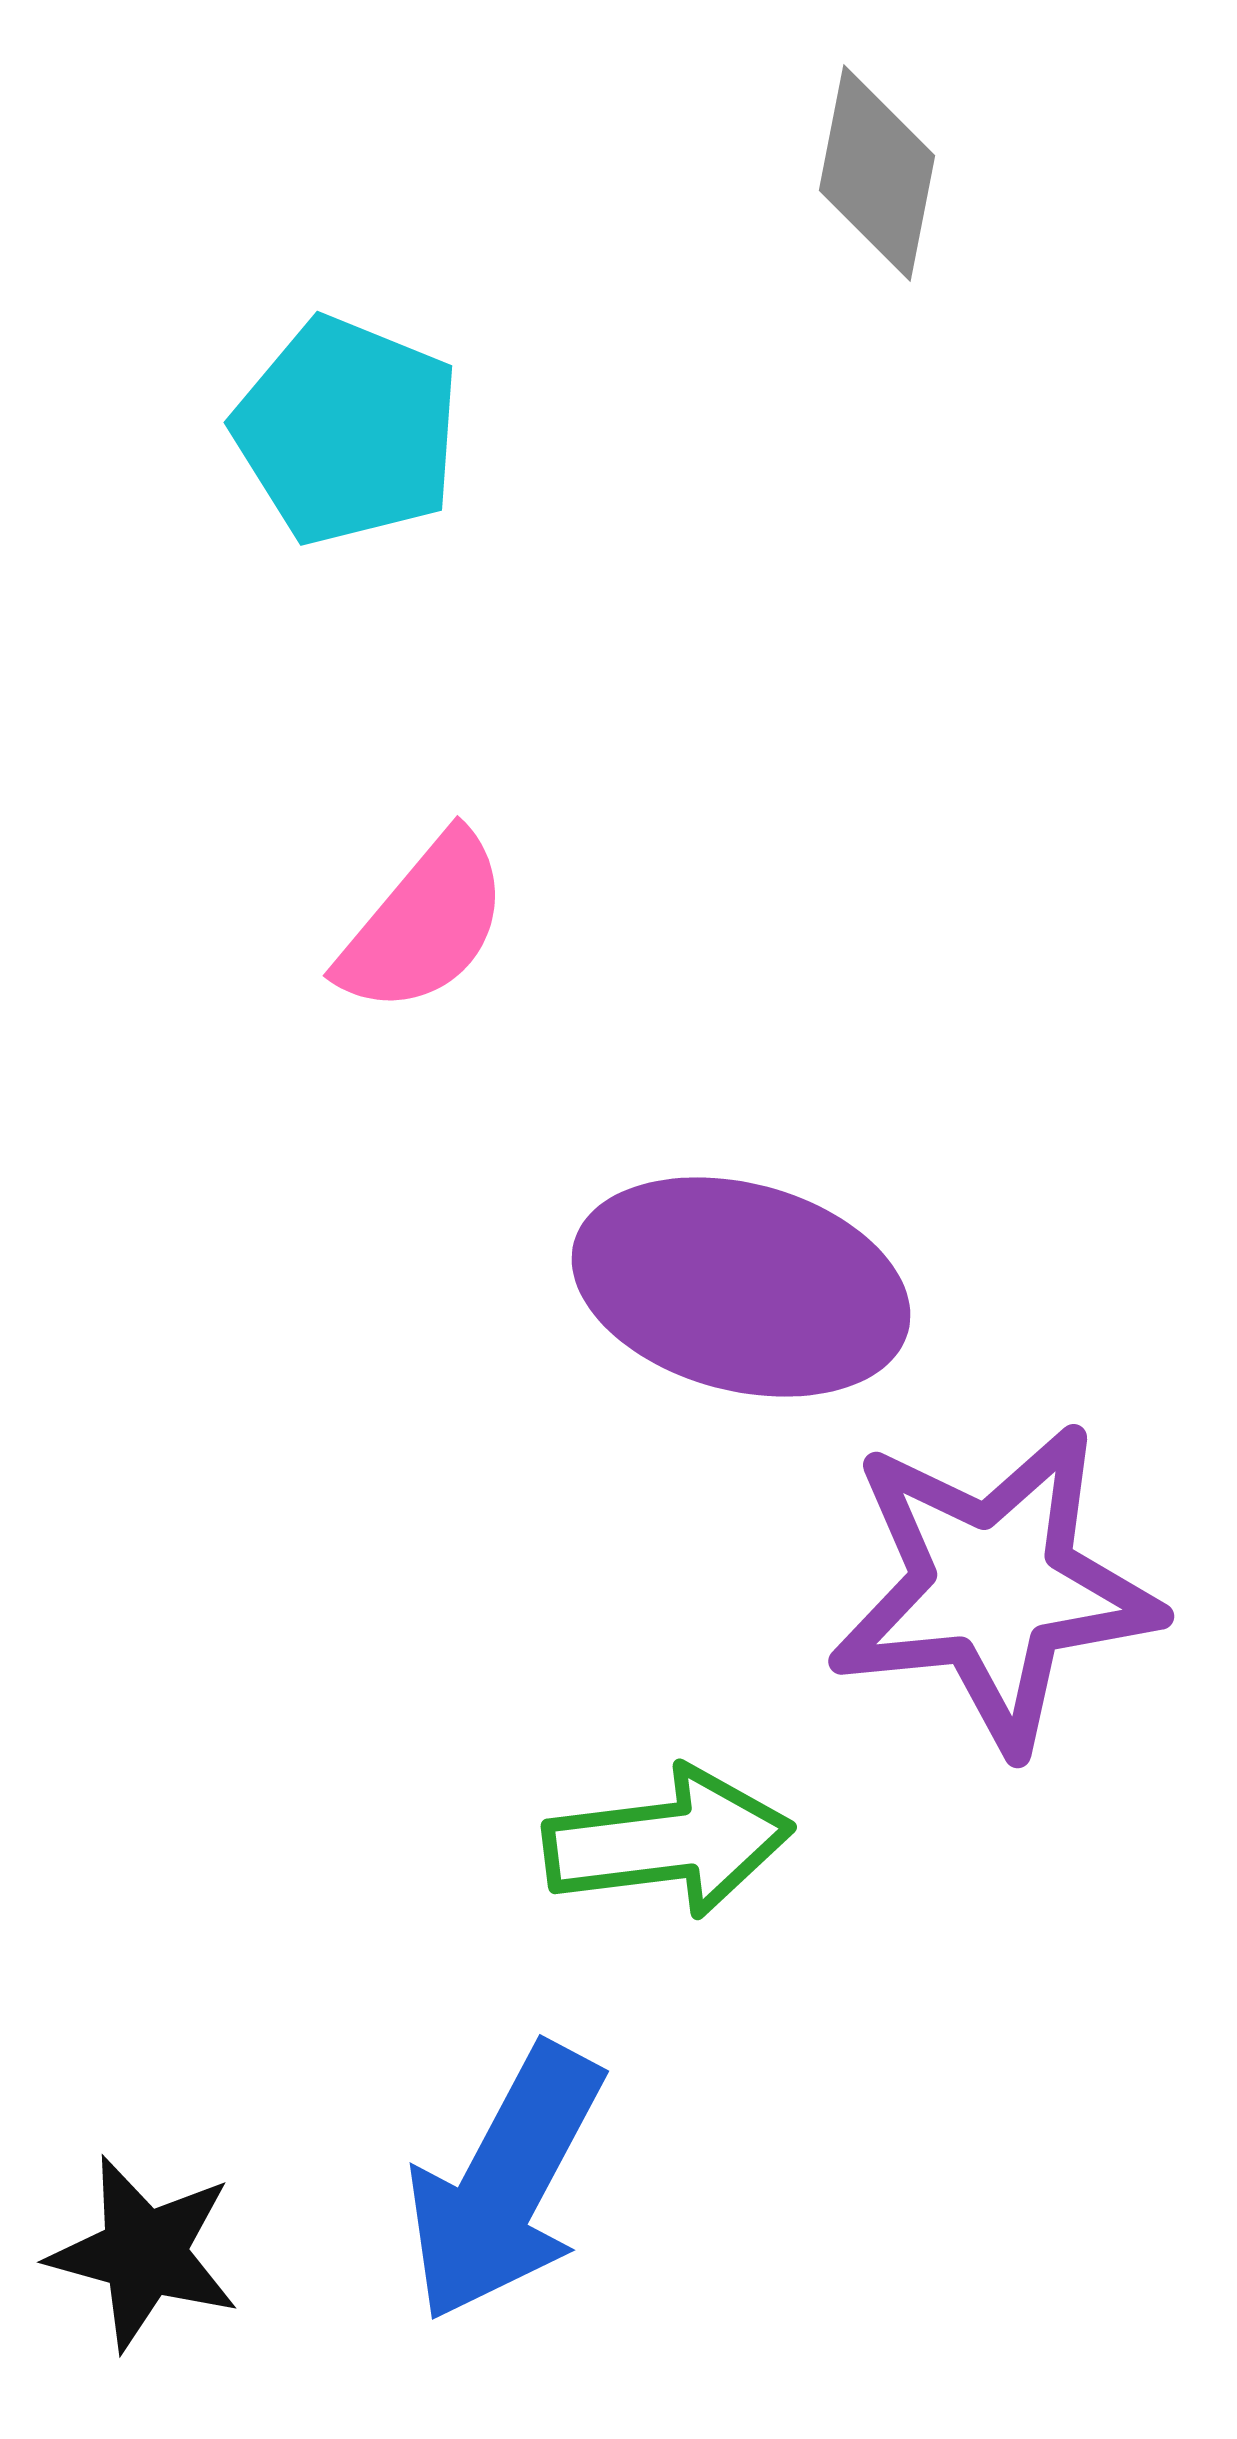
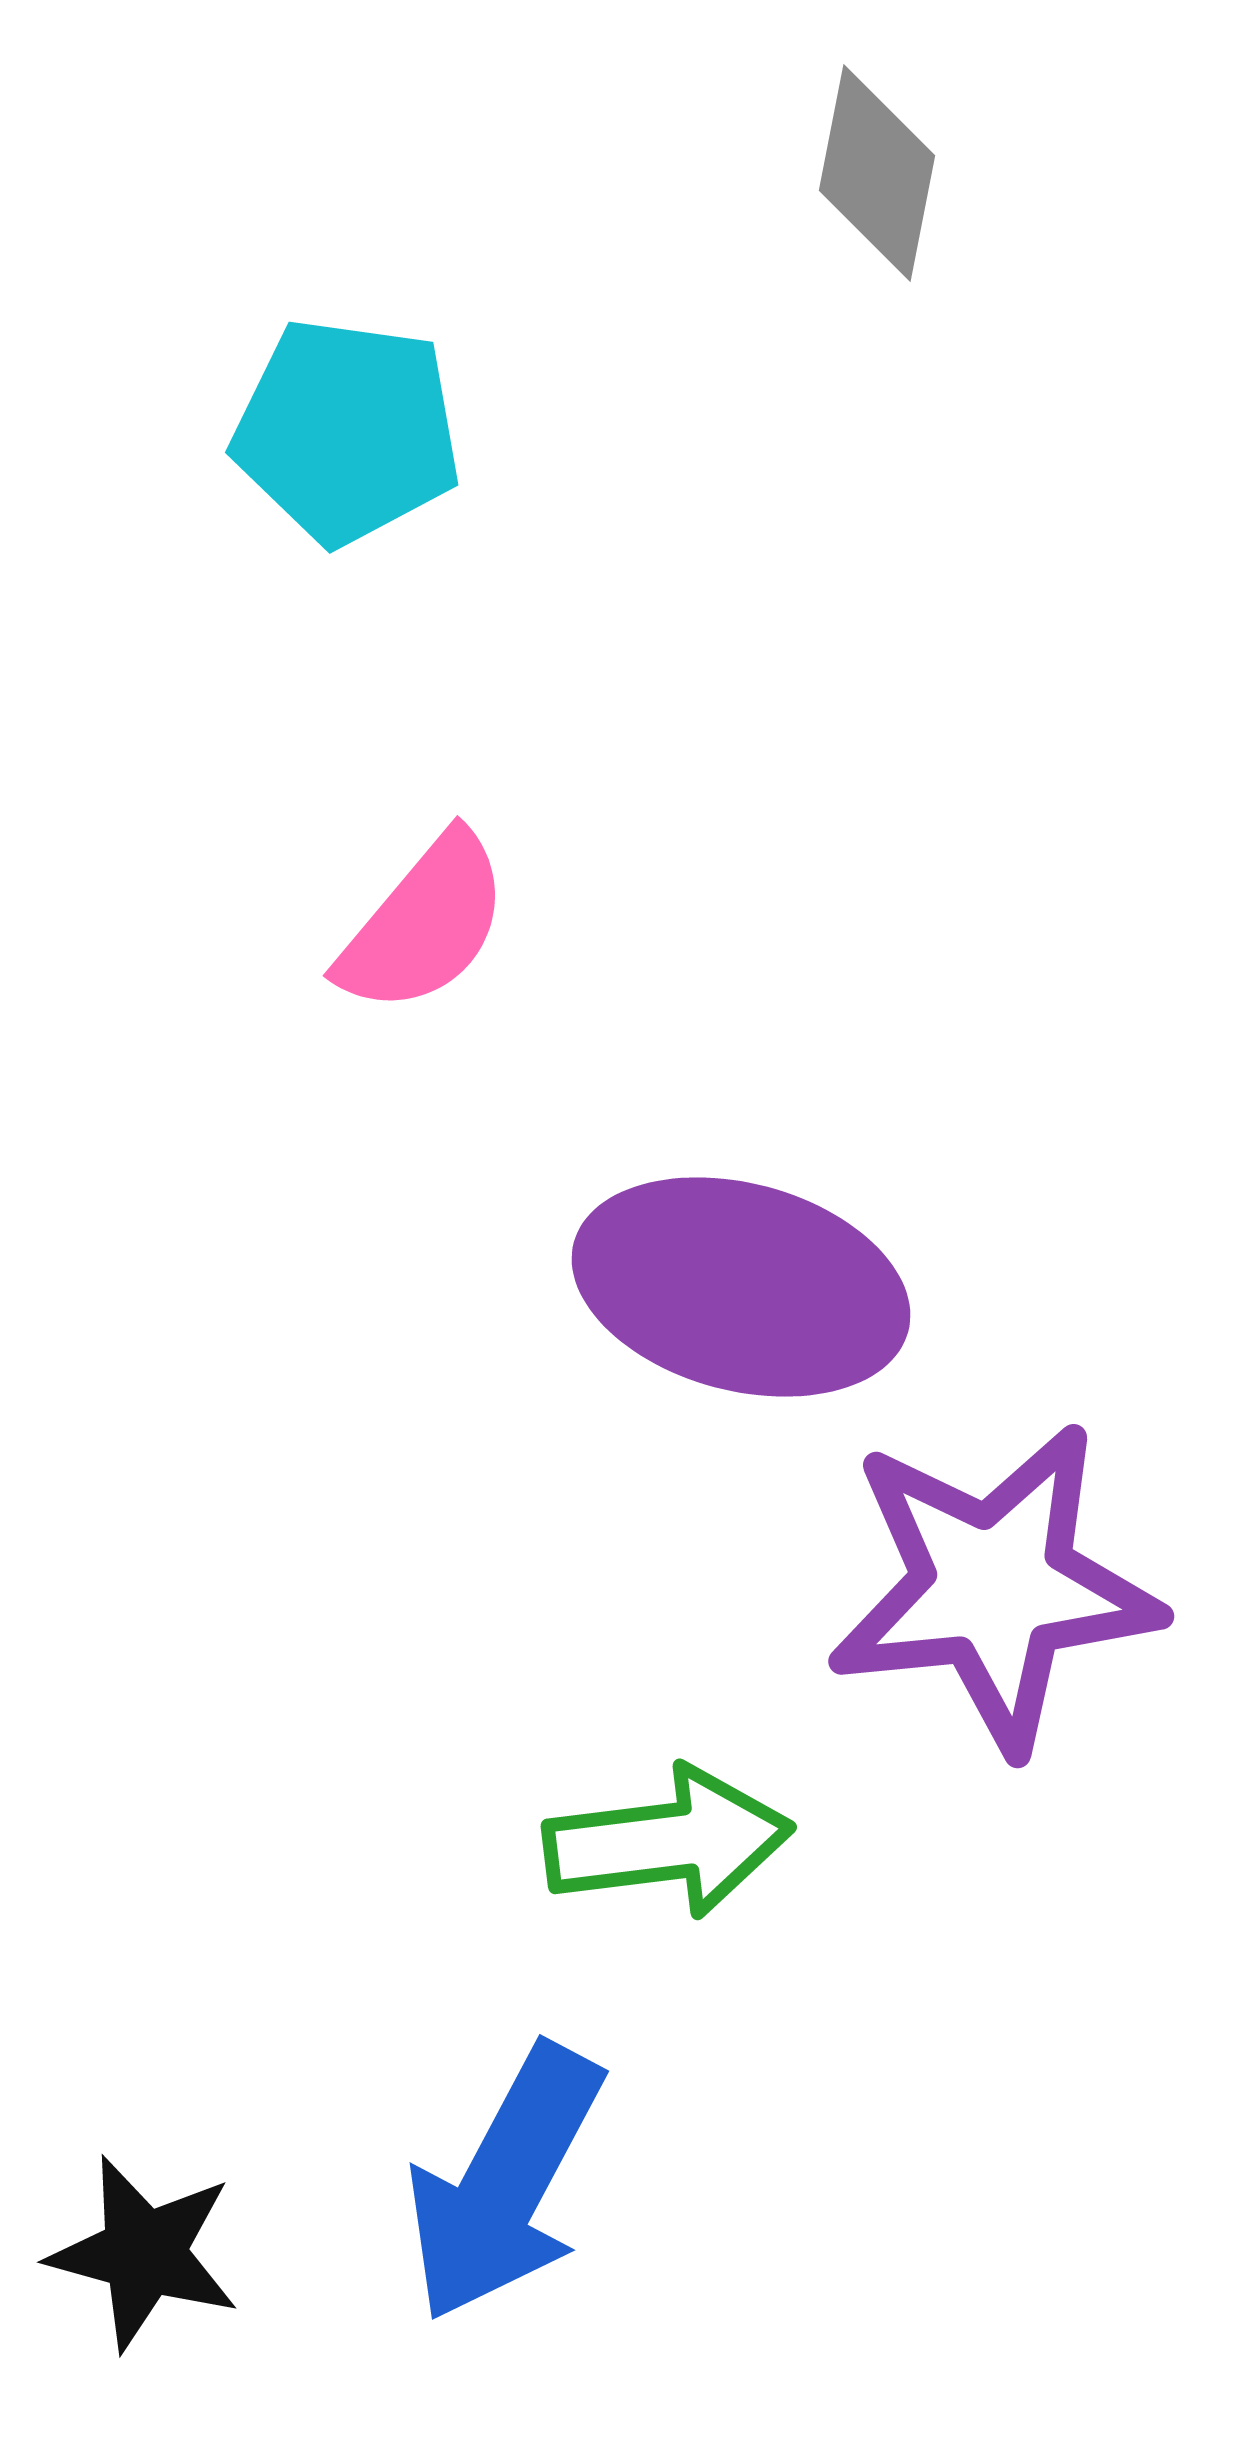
cyan pentagon: rotated 14 degrees counterclockwise
